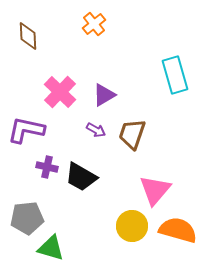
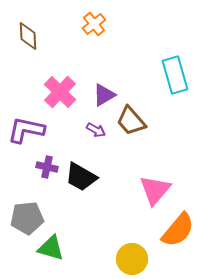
brown trapezoid: moved 1 px left, 13 px up; rotated 60 degrees counterclockwise
yellow circle: moved 33 px down
orange semicircle: rotated 114 degrees clockwise
